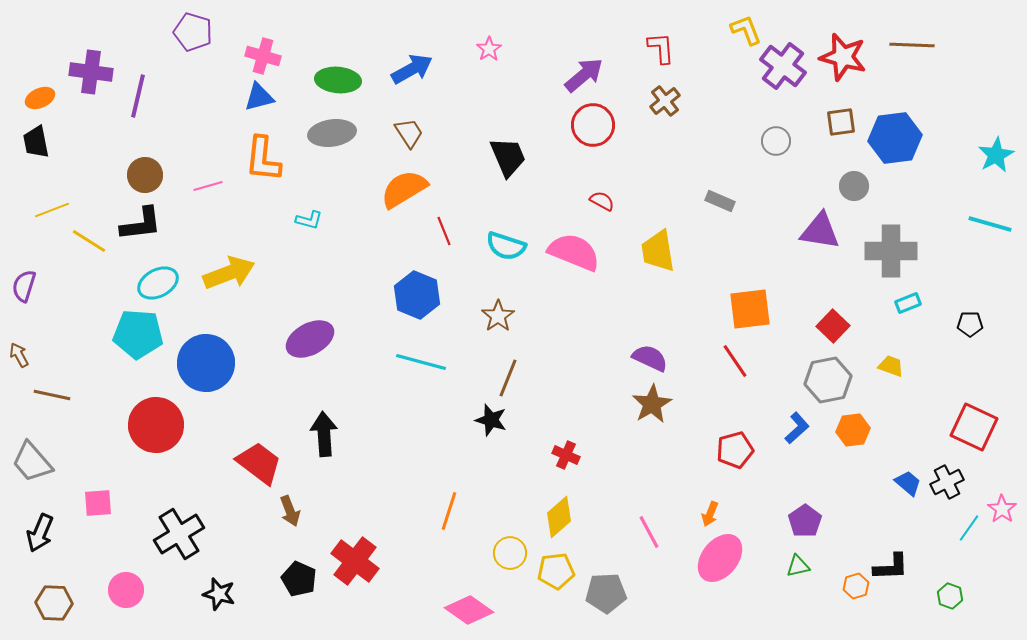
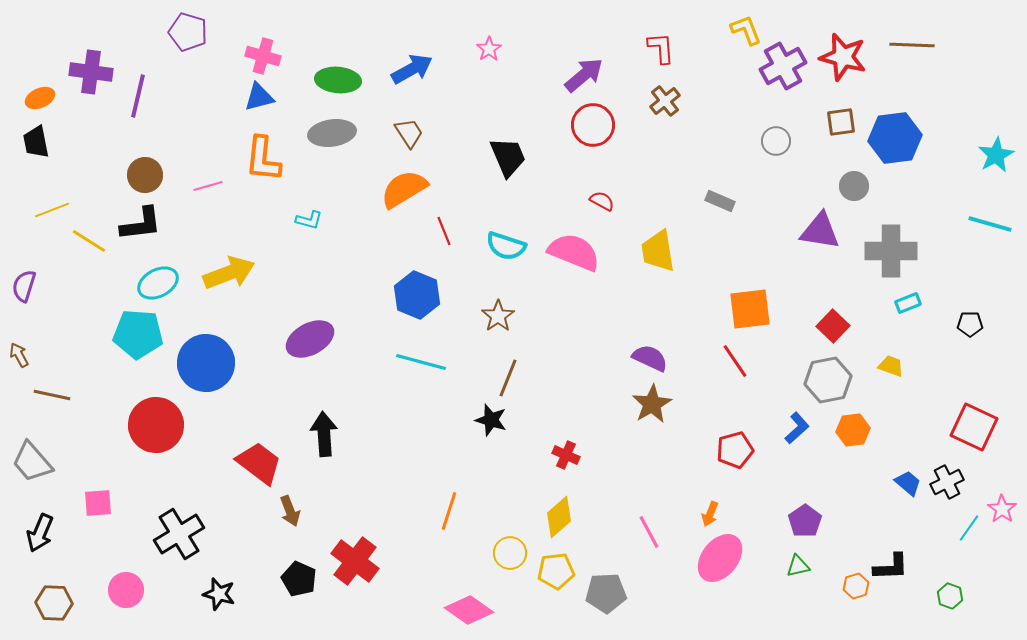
purple pentagon at (193, 32): moved 5 px left
purple cross at (783, 66): rotated 24 degrees clockwise
